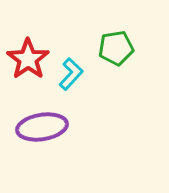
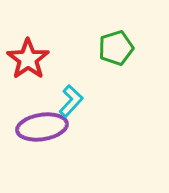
green pentagon: rotated 8 degrees counterclockwise
cyan L-shape: moved 27 px down
